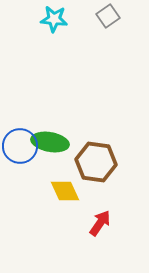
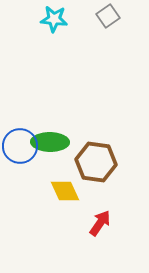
green ellipse: rotated 9 degrees counterclockwise
